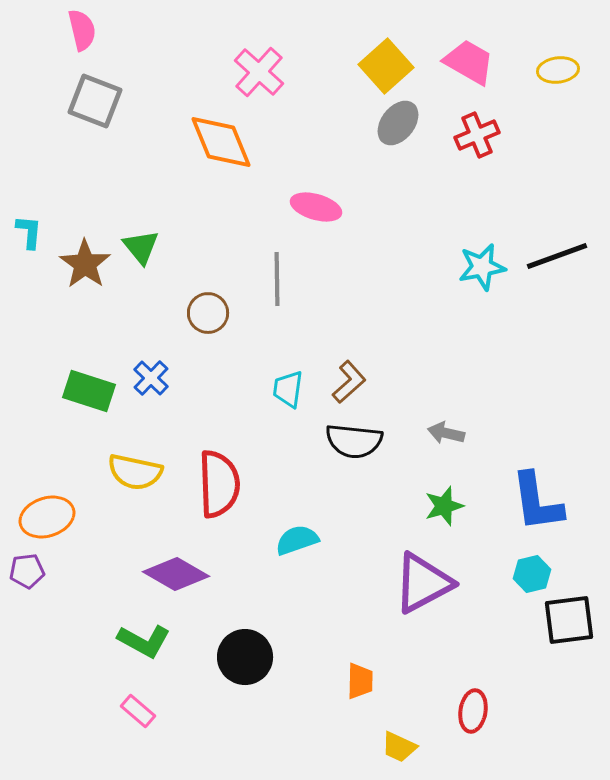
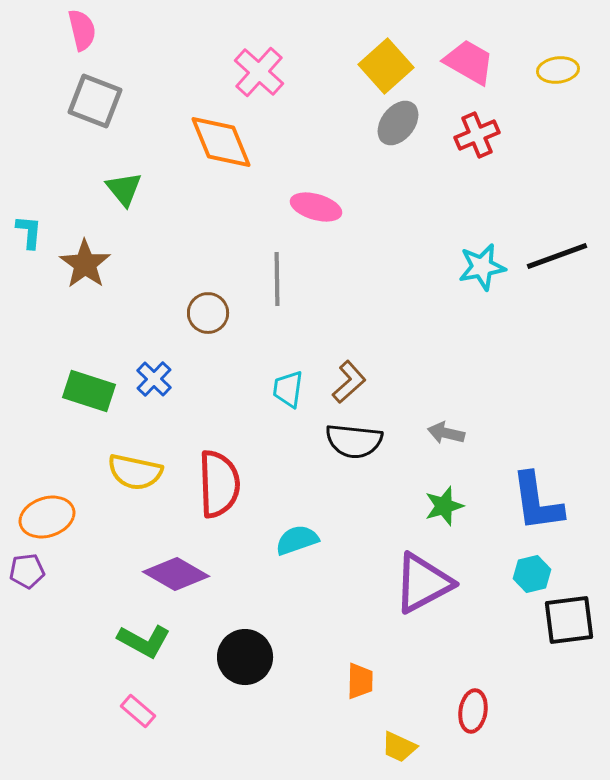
green triangle: moved 17 px left, 58 px up
blue cross: moved 3 px right, 1 px down
